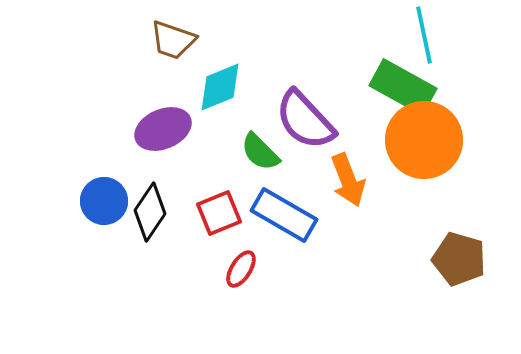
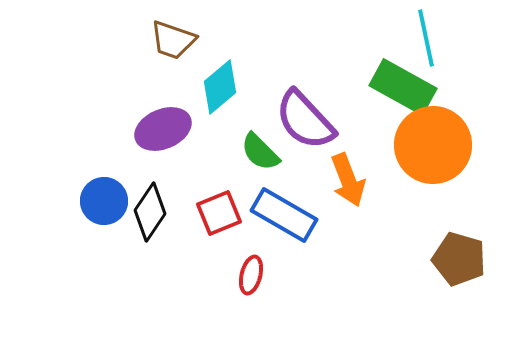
cyan line: moved 2 px right, 3 px down
cyan diamond: rotated 18 degrees counterclockwise
orange circle: moved 9 px right, 5 px down
red ellipse: moved 10 px right, 6 px down; rotated 18 degrees counterclockwise
